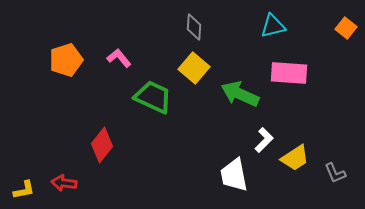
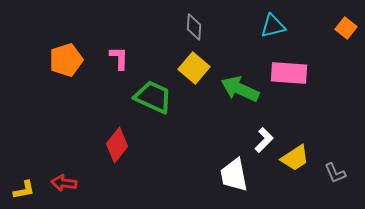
pink L-shape: rotated 40 degrees clockwise
green arrow: moved 5 px up
red diamond: moved 15 px right
